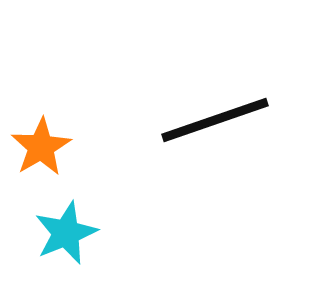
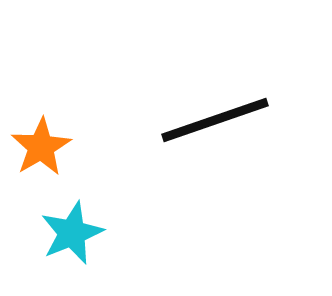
cyan star: moved 6 px right
